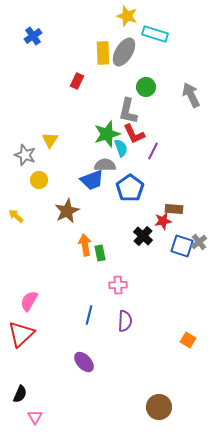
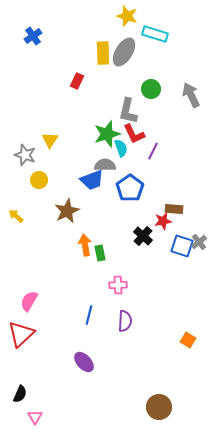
green circle: moved 5 px right, 2 px down
